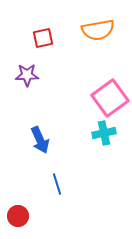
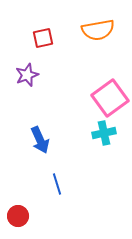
purple star: rotated 20 degrees counterclockwise
